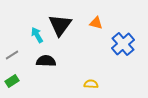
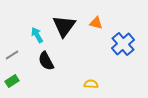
black triangle: moved 4 px right, 1 px down
black semicircle: rotated 120 degrees counterclockwise
